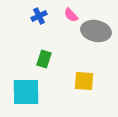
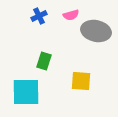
pink semicircle: rotated 63 degrees counterclockwise
green rectangle: moved 2 px down
yellow square: moved 3 px left
